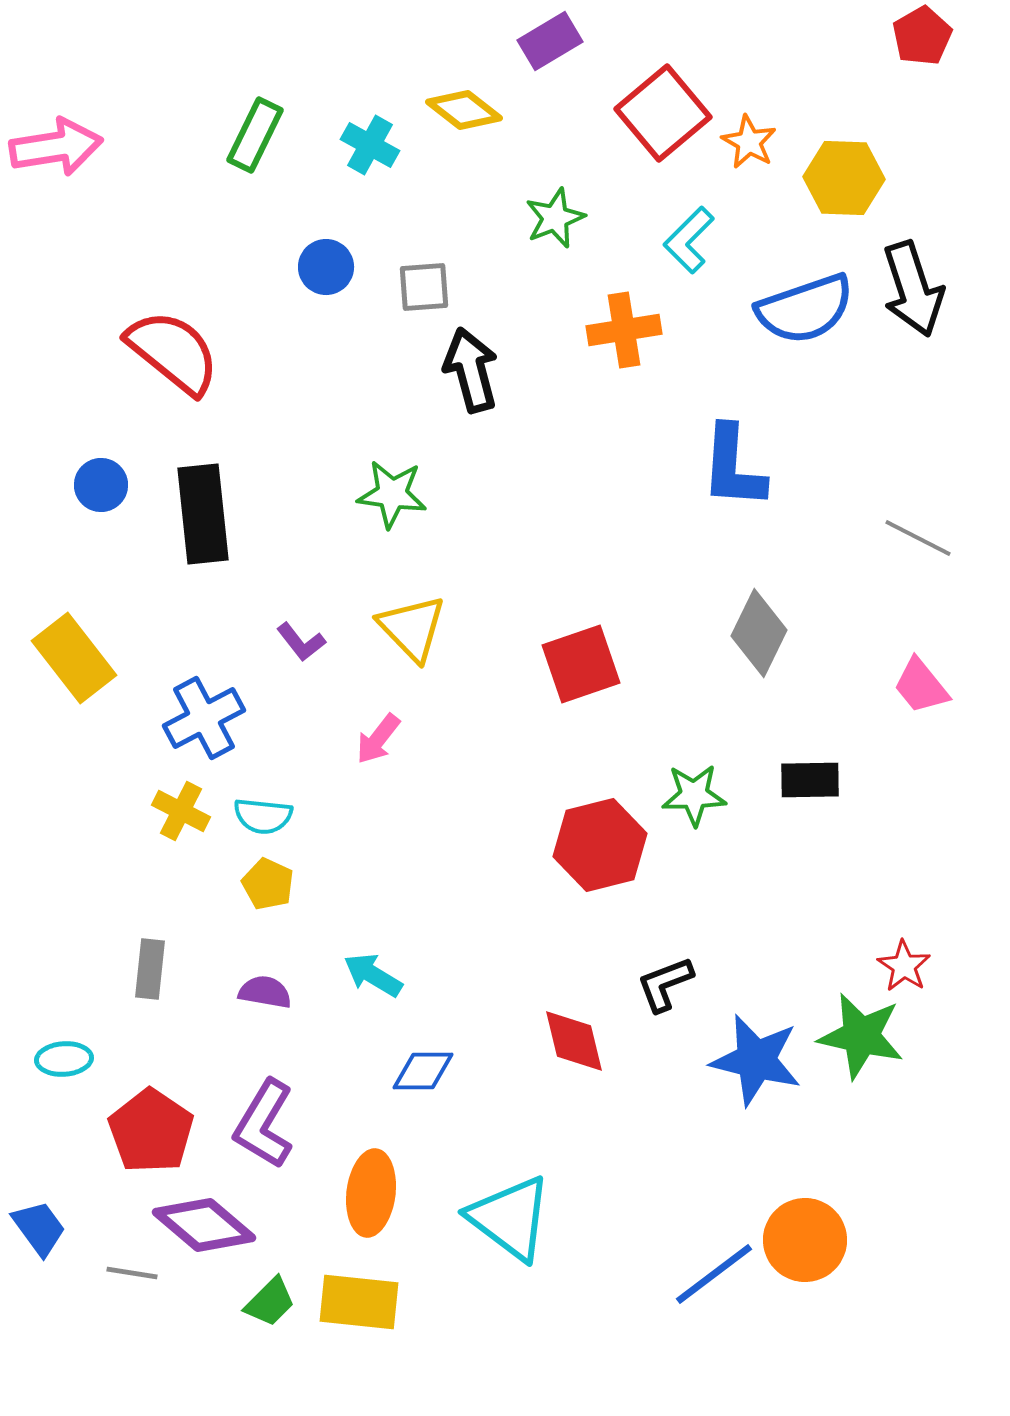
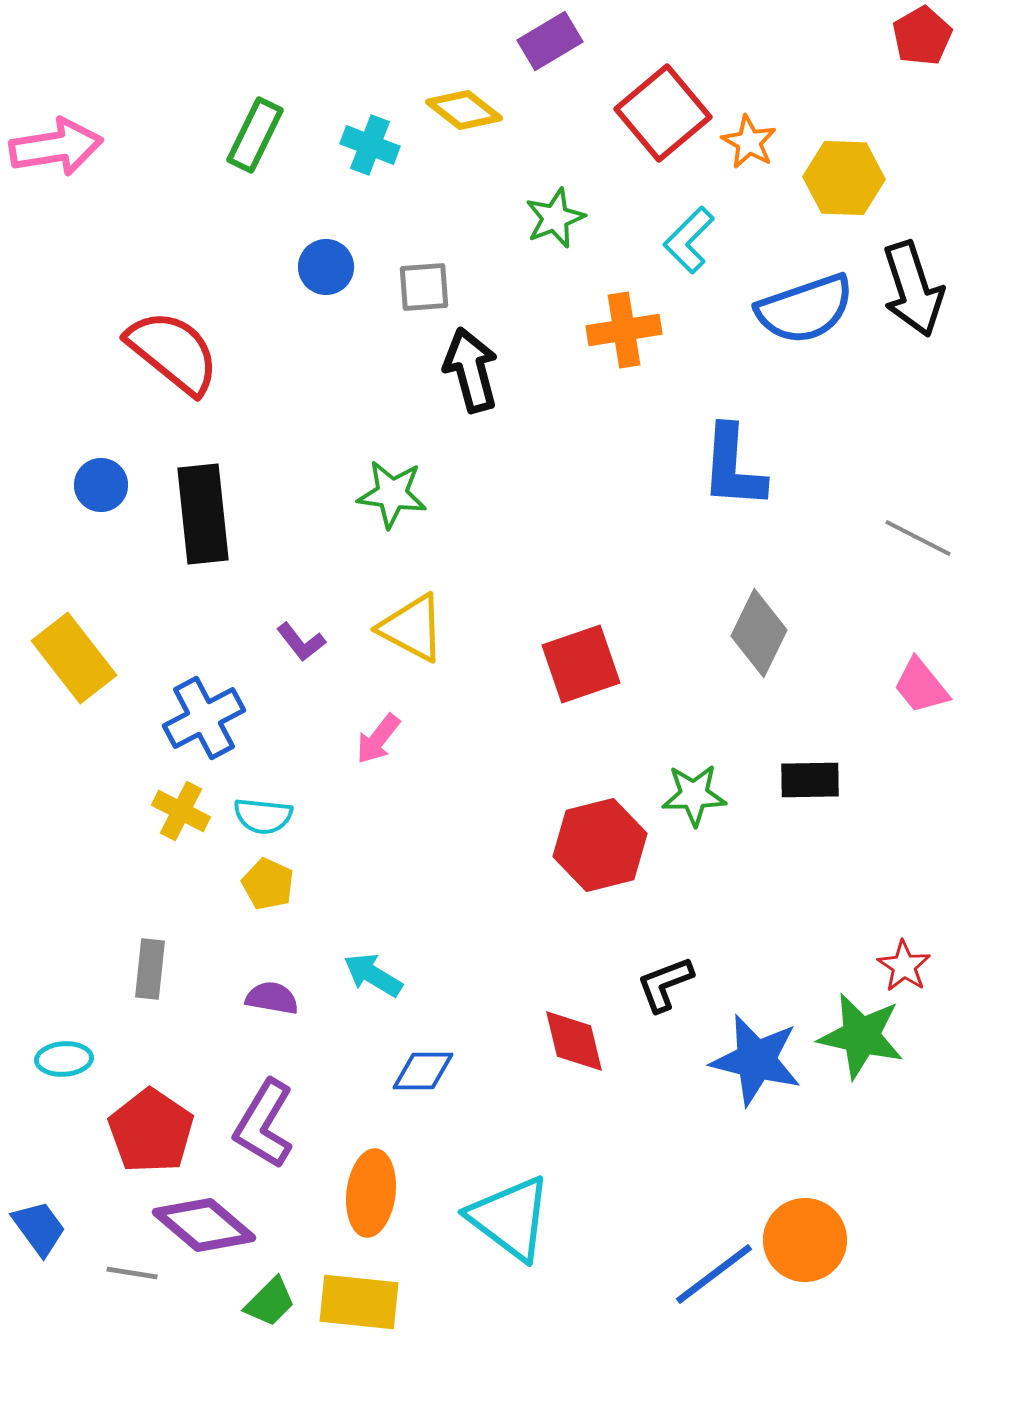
cyan cross at (370, 145): rotated 8 degrees counterclockwise
yellow triangle at (412, 628): rotated 18 degrees counterclockwise
purple semicircle at (265, 992): moved 7 px right, 6 px down
